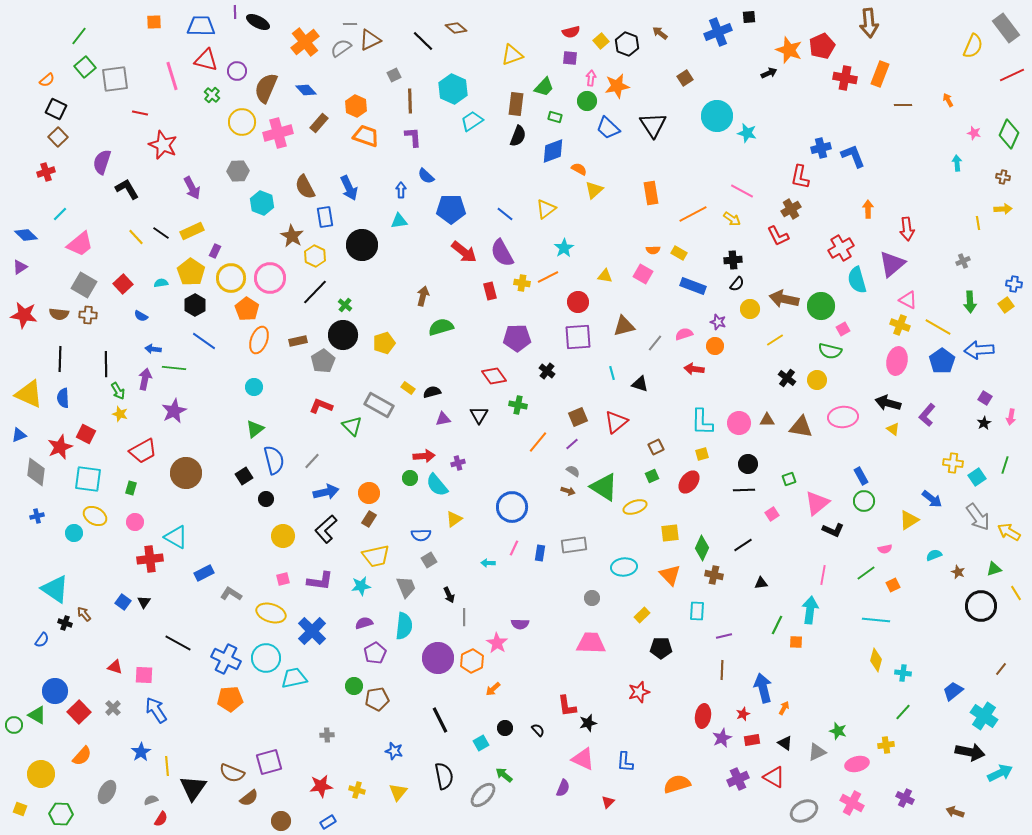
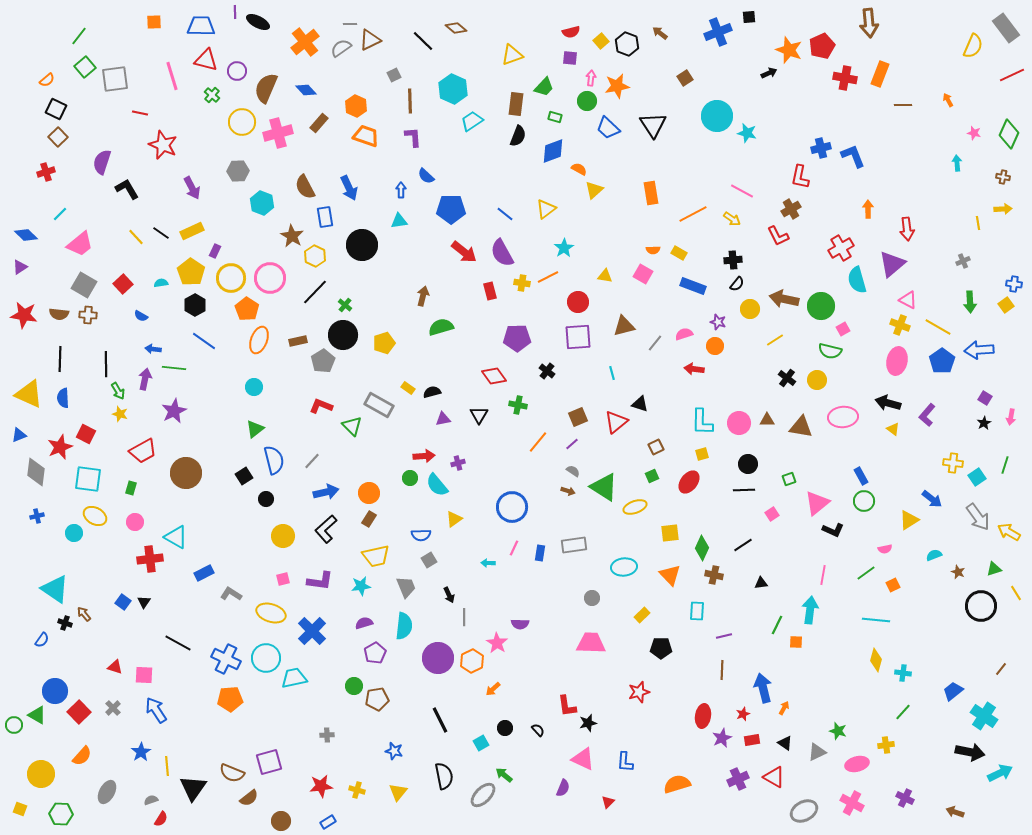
black triangle at (640, 384): moved 20 px down
